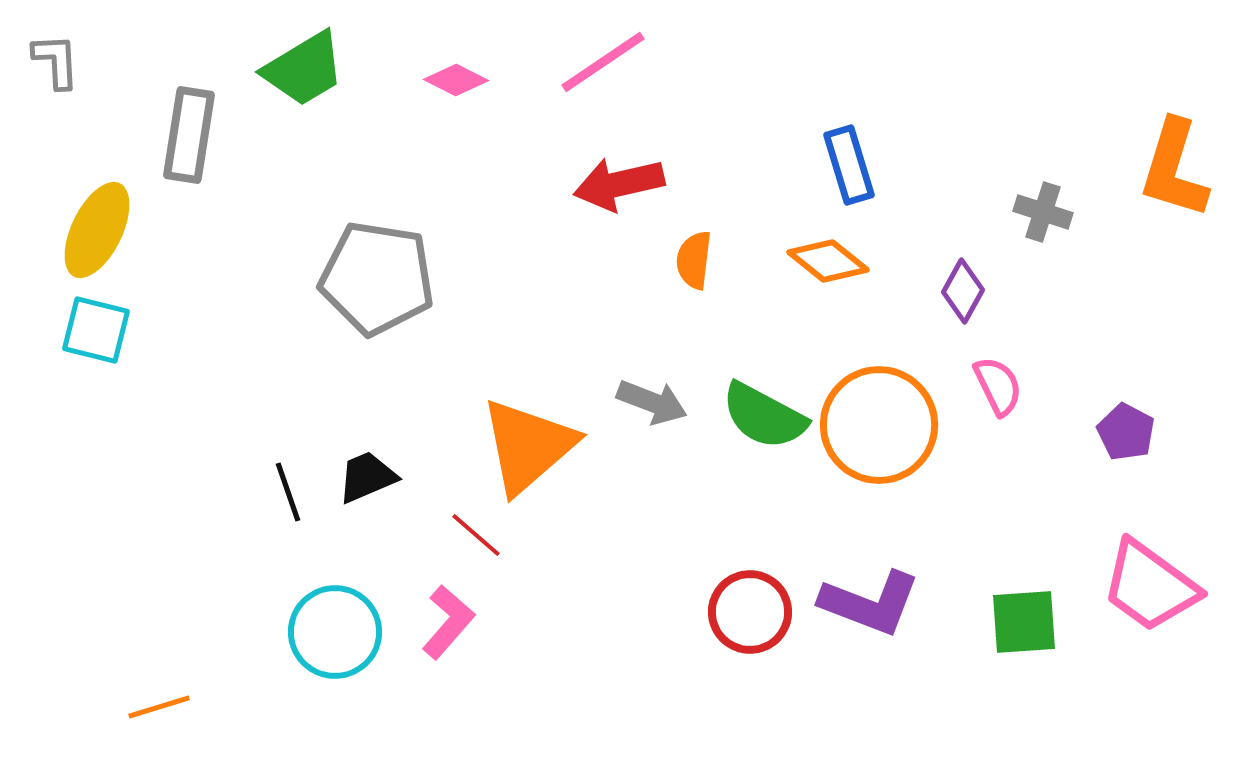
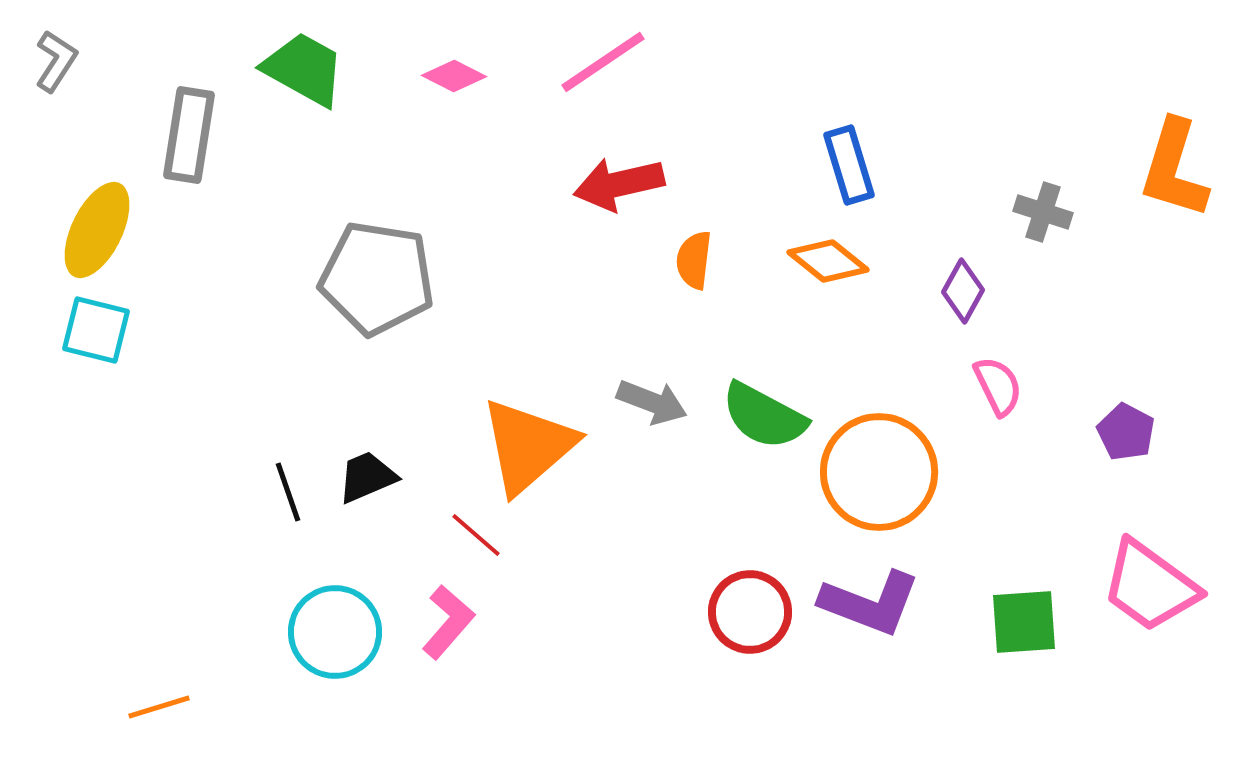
gray L-shape: rotated 36 degrees clockwise
green trapezoid: rotated 120 degrees counterclockwise
pink diamond: moved 2 px left, 4 px up
orange circle: moved 47 px down
